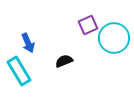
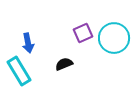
purple square: moved 5 px left, 8 px down
blue arrow: rotated 12 degrees clockwise
black semicircle: moved 3 px down
